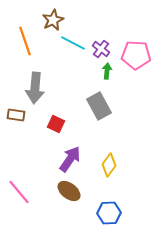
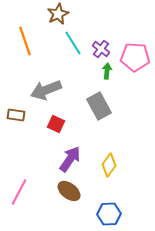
brown star: moved 5 px right, 6 px up
cyan line: rotated 30 degrees clockwise
pink pentagon: moved 1 px left, 2 px down
gray arrow: moved 11 px right, 2 px down; rotated 64 degrees clockwise
pink line: rotated 68 degrees clockwise
blue hexagon: moved 1 px down
